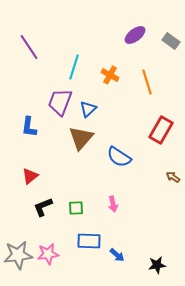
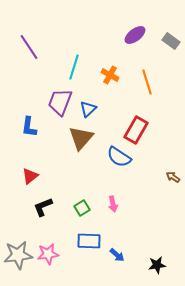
red rectangle: moved 25 px left
green square: moved 6 px right; rotated 28 degrees counterclockwise
